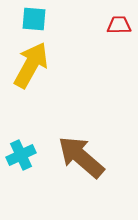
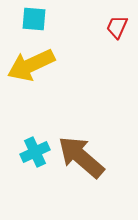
red trapezoid: moved 2 px left, 2 px down; rotated 65 degrees counterclockwise
yellow arrow: rotated 144 degrees counterclockwise
cyan cross: moved 14 px right, 3 px up
